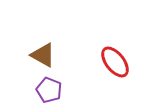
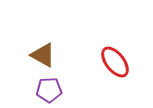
purple pentagon: rotated 25 degrees counterclockwise
